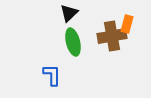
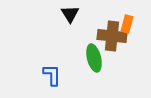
black triangle: moved 1 px right, 1 px down; rotated 18 degrees counterclockwise
brown cross: rotated 16 degrees clockwise
green ellipse: moved 21 px right, 16 px down
